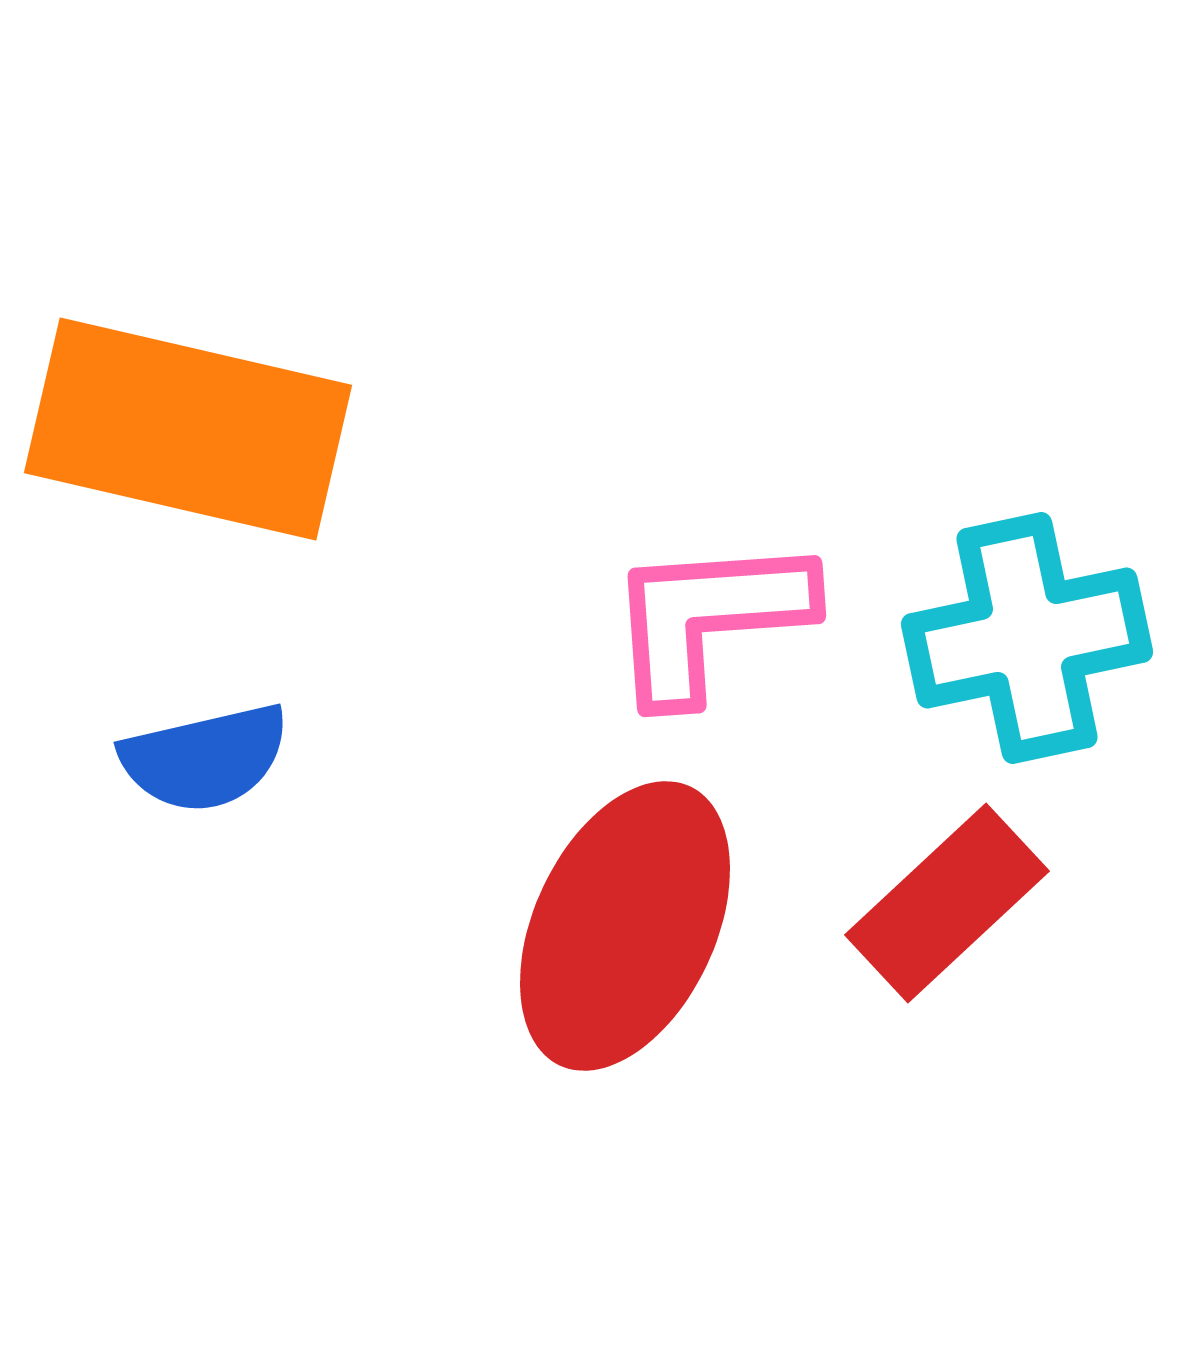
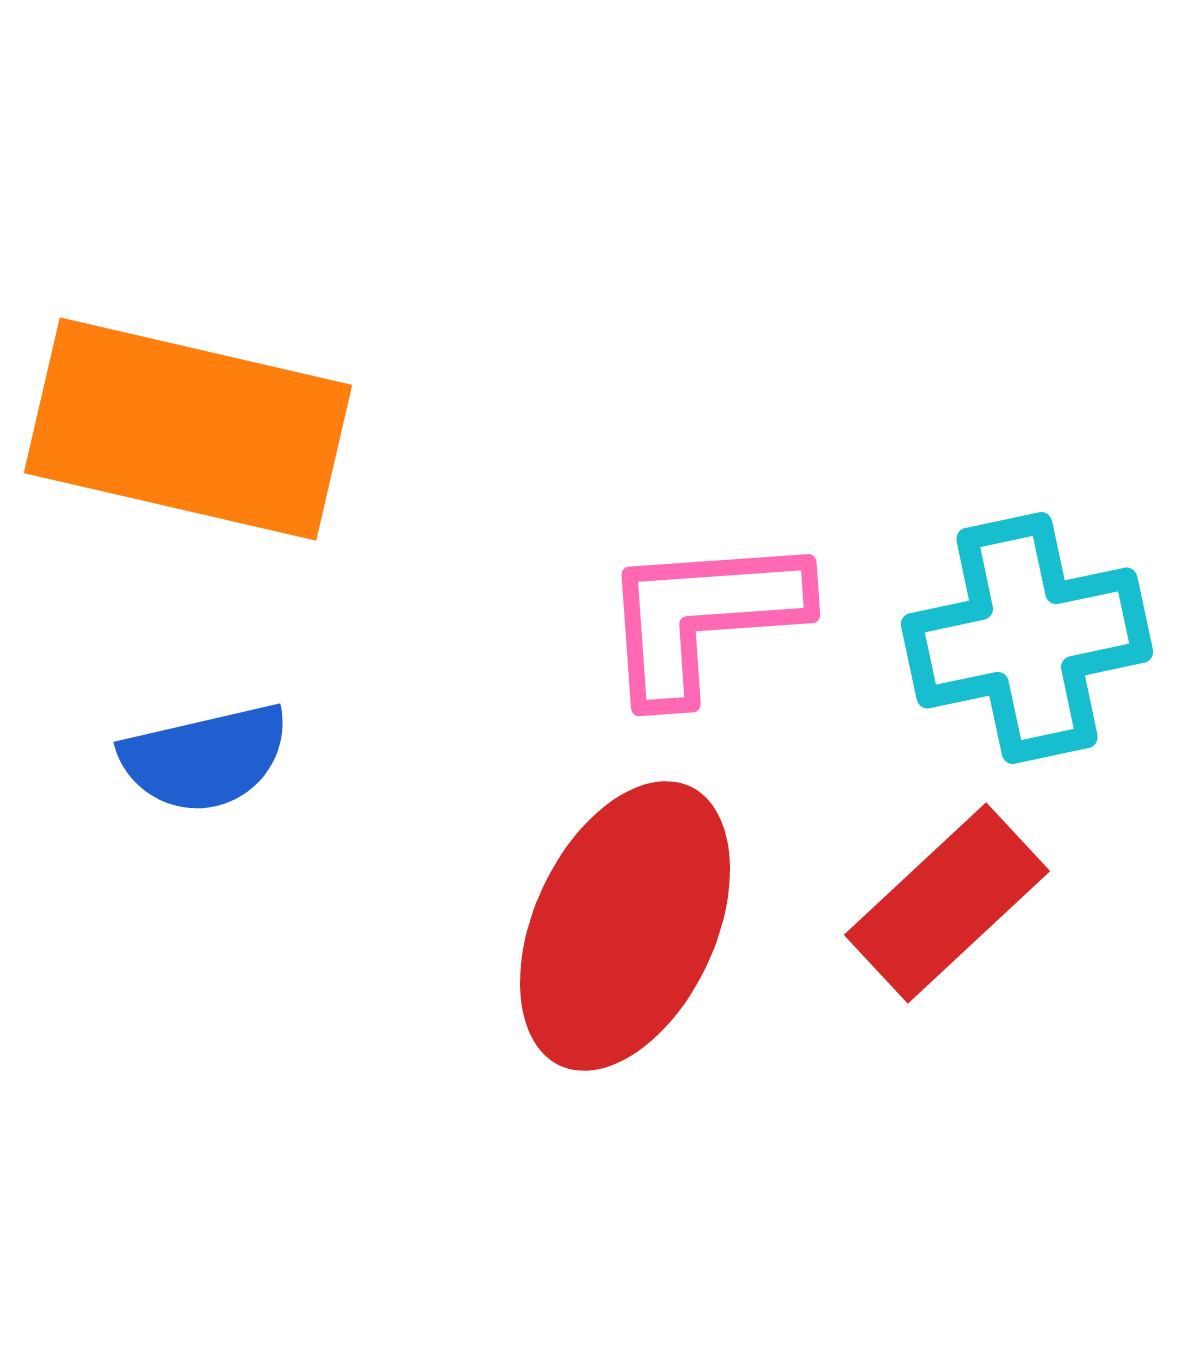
pink L-shape: moved 6 px left, 1 px up
